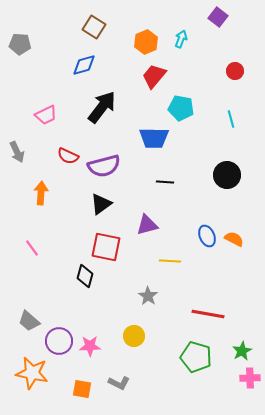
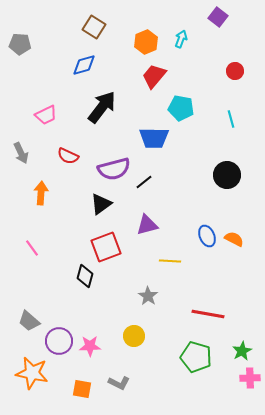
gray arrow: moved 4 px right, 1 px down
purple semicircle: moved 10 px right, 3 px down
black line: moved 21 px left; rotated 42 degrees counterclockwise
red square: rotated 32 degrees counterclockwise
